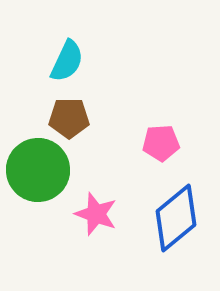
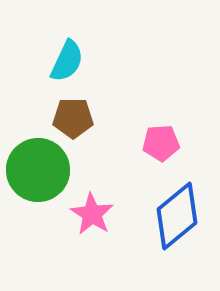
brown pentagon: moved 4 px right
pink star: moved 4 px left; rotated 12 degrees clockwise
blue diamond: moved 1 px right, 2 px up
